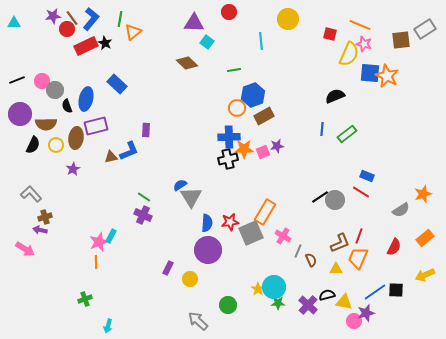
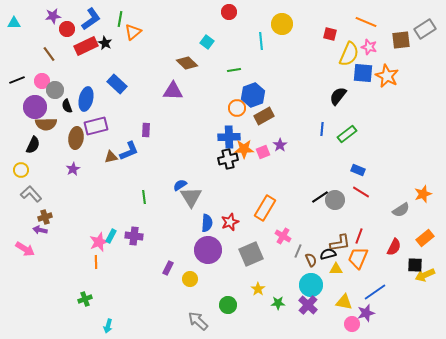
brown line at (72, 18): moved 23 px left, 36 px down
blue L-shape at (91, 19): rotated 15 degrees clockwise
yellow circle at (288, 19): moved 6 px left, 5 px down
purple triangle at (194, 23): moved 21 px left, 68 px down
orange line at (360, 25): moved 6 px right, 3 px up
pink star at (364, 44): moved 5 px right, 3 px down
blue square at (370, 73): moved 7 px left
black semicircle at (335, 96): moved 3 px right; rotated 30 degrees counterclockwise
purple circle at (20, 114): moved 15 px right, 7 px up
yellow circle at (56, 145): moved 35 px left, 25 px down
purple star at (277, 146): moved 3 px right, 1 px up; rotated 24 degrees counterclockwise
blue rectangle at (367, 176): moved 9 px left, 6 px up
green line at (144, 197): rotated 48 degrees clockwise
orange rectangle at (265, 212): moved 4 px up
purple cross at (143, 215): moved 9 px left, 21 px down; rotated 18 degrees counterclockwise
red star at (230, 222): rotated 12 degrees counterclockwise
gray square at (251, 233): moved 21 px down
brown L-shape at (340, 243): rotated 15 degrees clockwise
cyan circle at (274, 287): moved 37 px right, 2 px up
black square at (396, 290): moved 19 px right, 25 px up
black semicircle at (327, 295): moved 1 px right, 41 px up
pink circle at (354, 321): moved 2 px left, 3 px down
